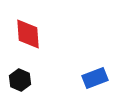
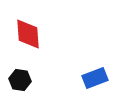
black hexagon: rotated 15 degrees counterclockwise
